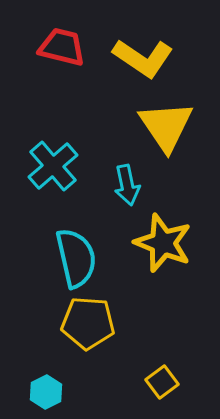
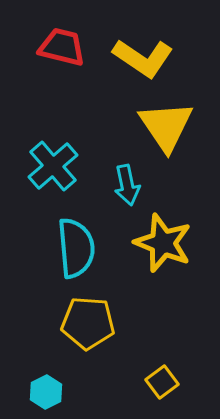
cyan semicircle: moved 10 px up; rotated 8 degrees clockwise
